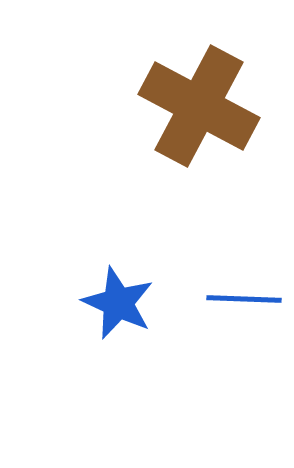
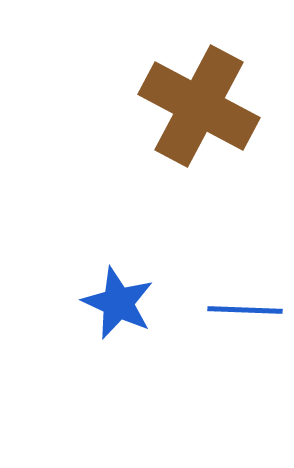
blue line: moved 1 px right, 11 px down
